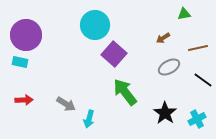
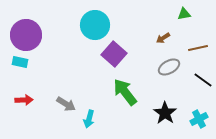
cyan cross: moved 2 px right
